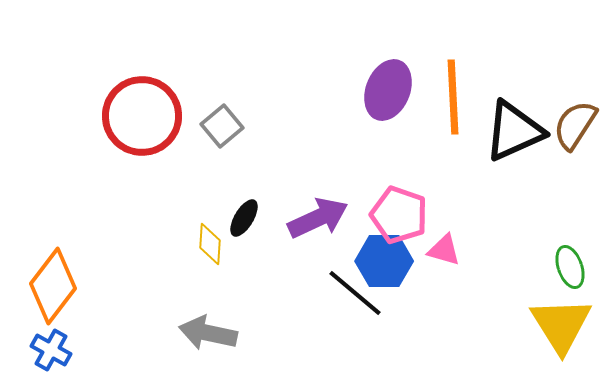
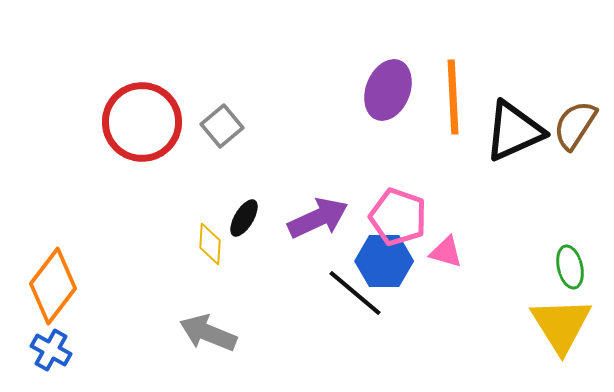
red circle: moved 6 px down
pink pentagon: moved 1 px left, 2 px down
pink triangle: moved 2 px right, 2 px down
green ellipse: rotated 6 degrees clockwise
gray arrow: rotated 10 degrees clockwise
